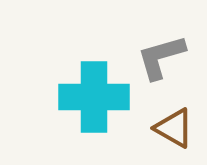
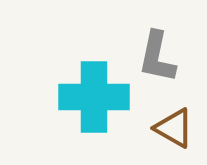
gray L-shape: moved 4 px left; rotated 62 degrees counterclockwise
